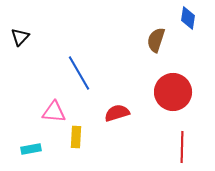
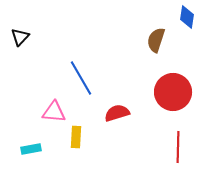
blue diamond: moved 1 px left, 1 px up
blue line: moved 2 px right, 5 px down
red line: moved 4 px left
